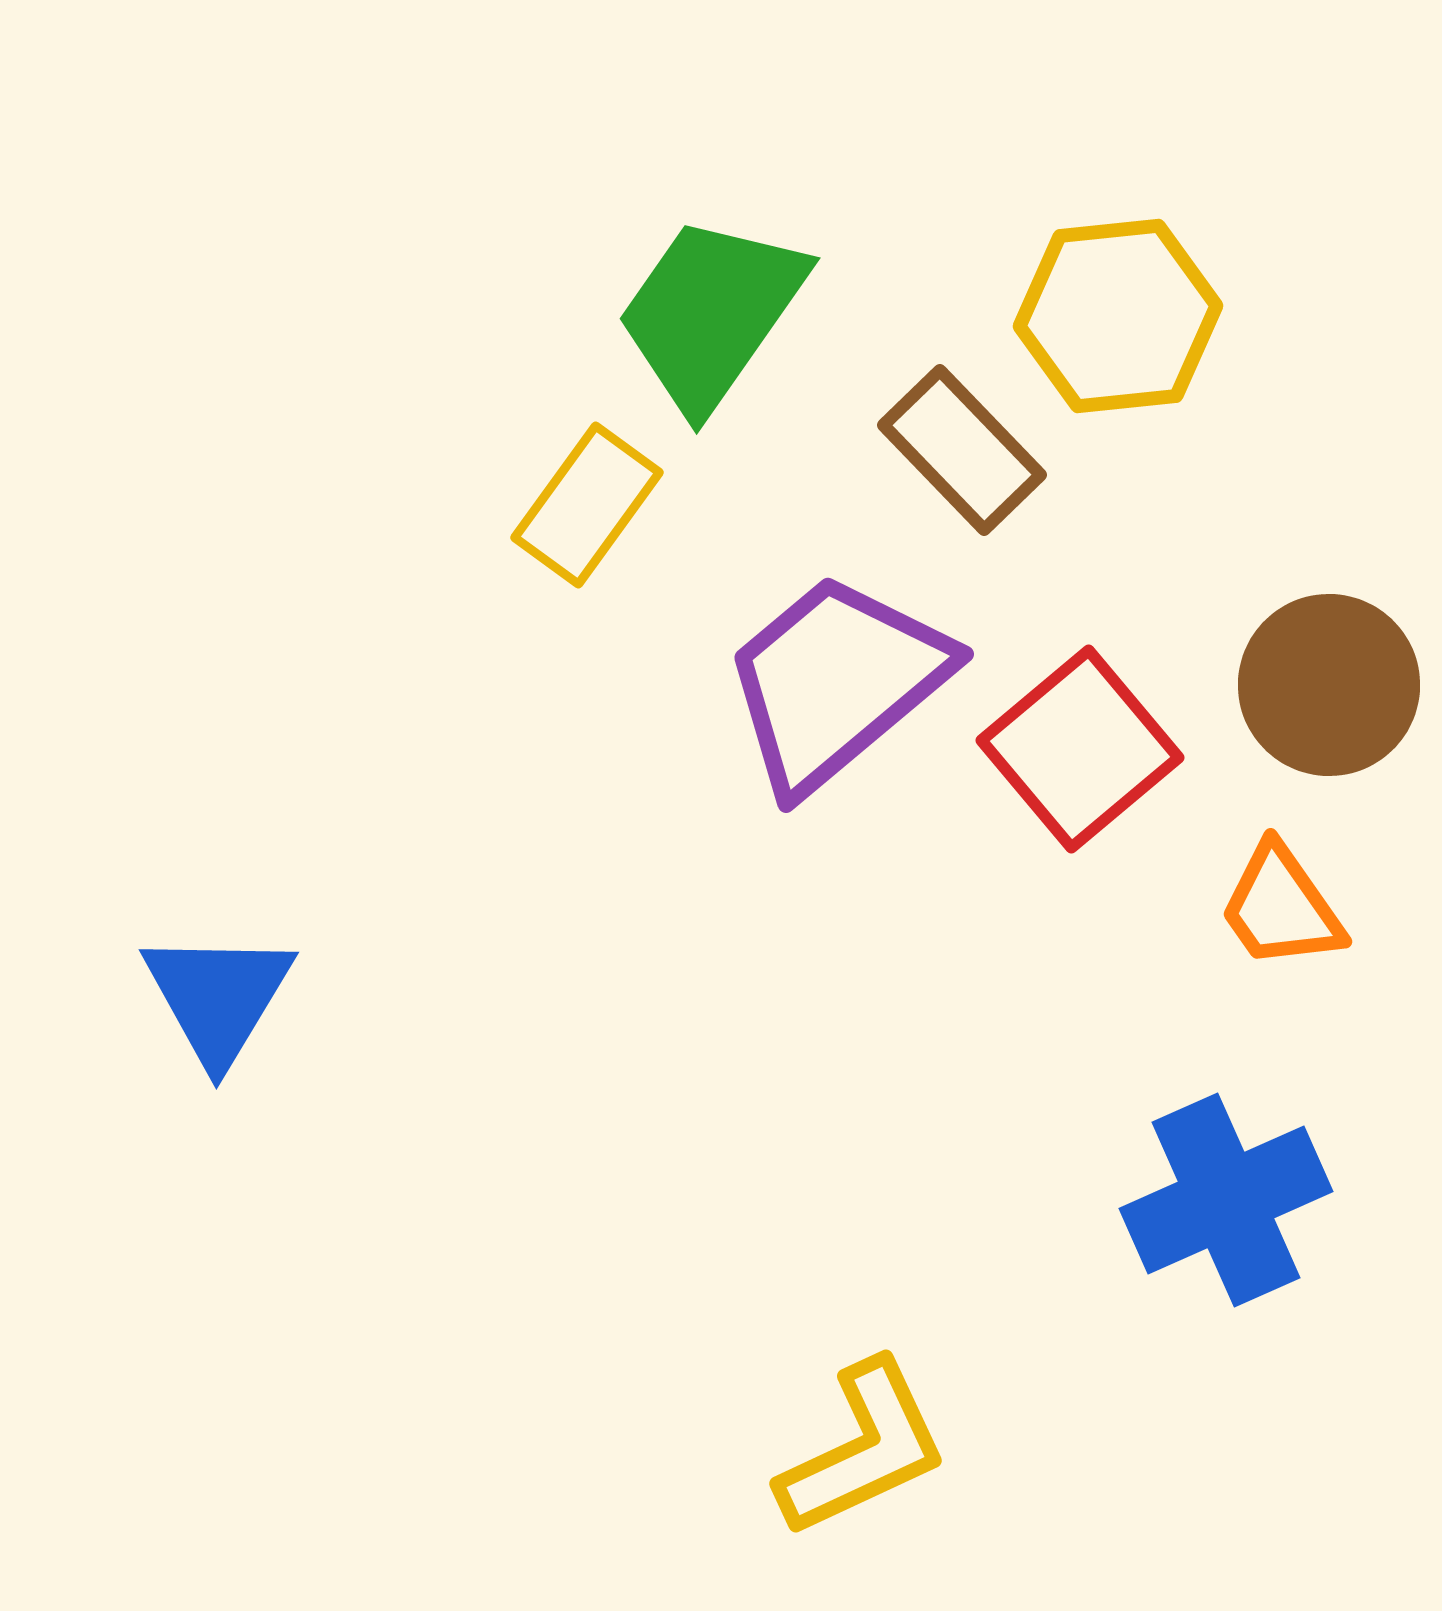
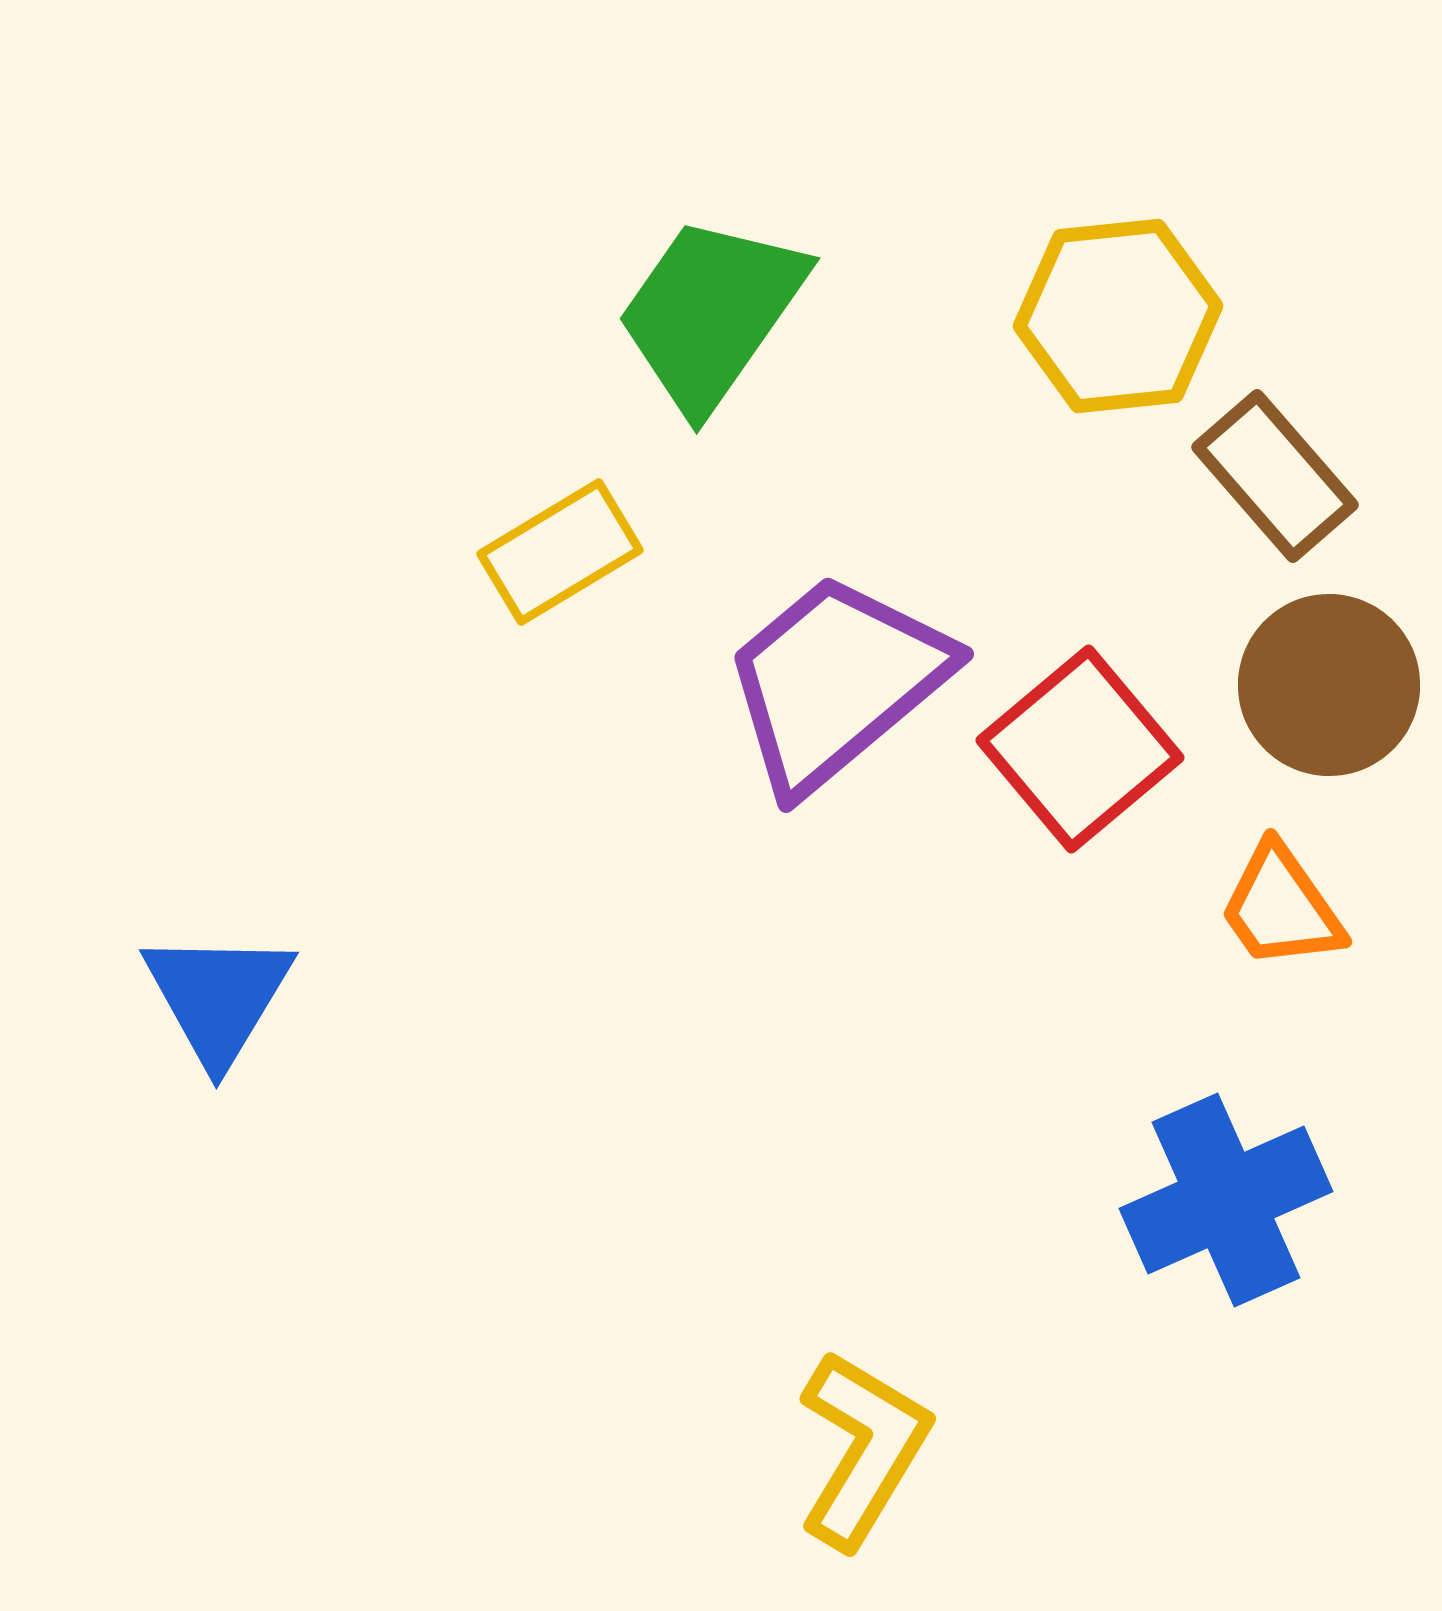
brown rectangle: moved 313 px right, 26 px down; rotated 3 degrees clockwise
yellow rectangle: moved 27 px left, 47 px down; rotated 23 degrees clockwise
yellow L-shape: rotated 34 degrees counterclockwise
